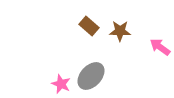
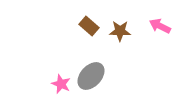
pink arrow: moved 21 px up; rotated 10 degrees counterclockwise
